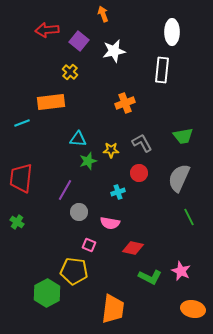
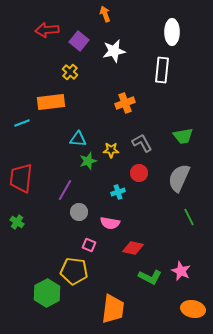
orange arrow: moved 2 px right
